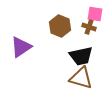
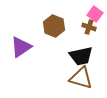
pink square: rotated 28 degrees clockwise
brown hexagon: moved 6 px left
